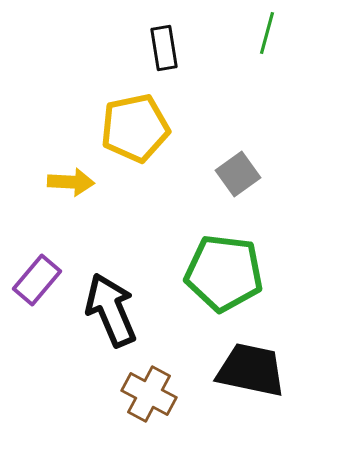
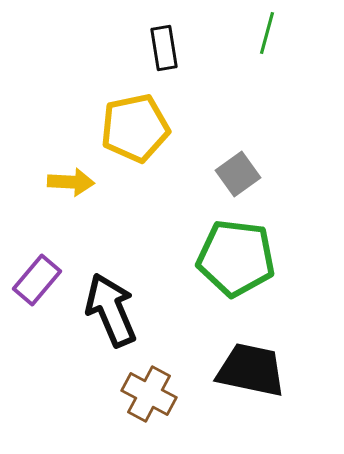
green pentagon: moved 12 px right, 15 px up
